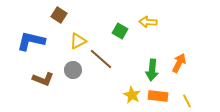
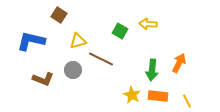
yellow arrow: moved 2 px down
yellow triangle: rotated 12 degrees clockwise
brown line: rotated 15 degrees counterclockwise
